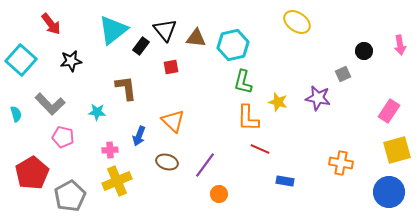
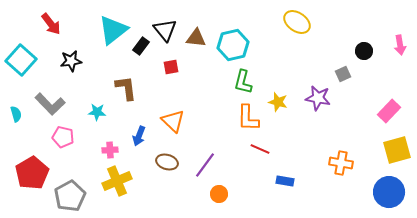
pink rectangle: rotated 10 degrees clockwise
